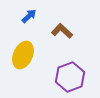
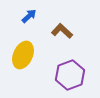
purple hexagon: moved 2 px up
